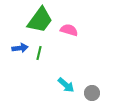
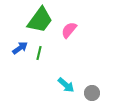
pink semicircle: rotated 66 degrees counterclockwise
blue arrow: rotated 28 degrees counterclockwise
